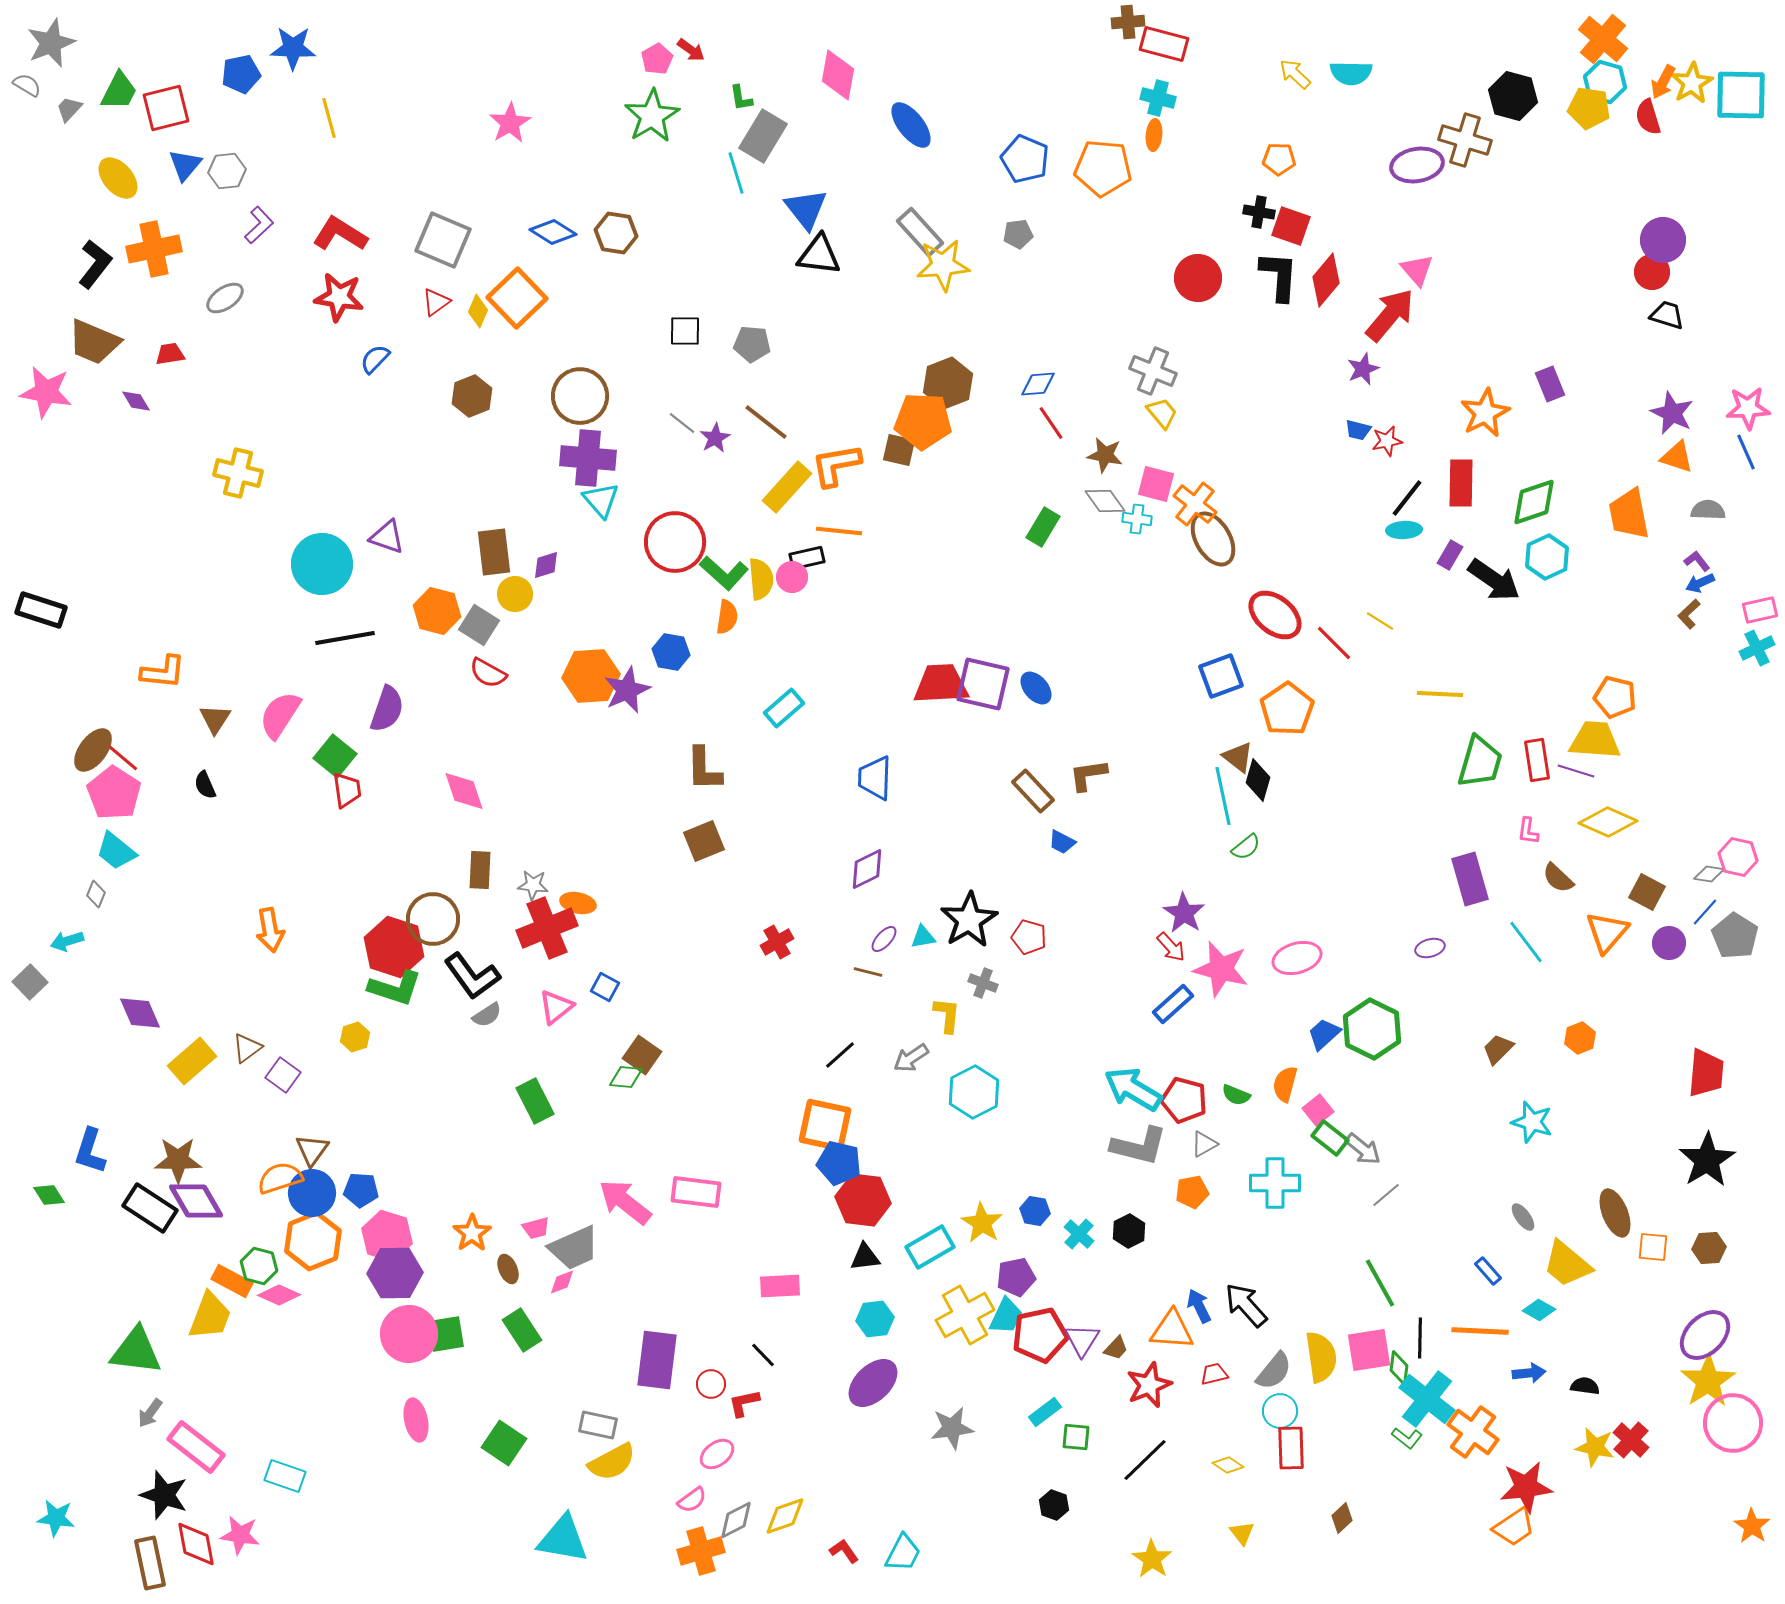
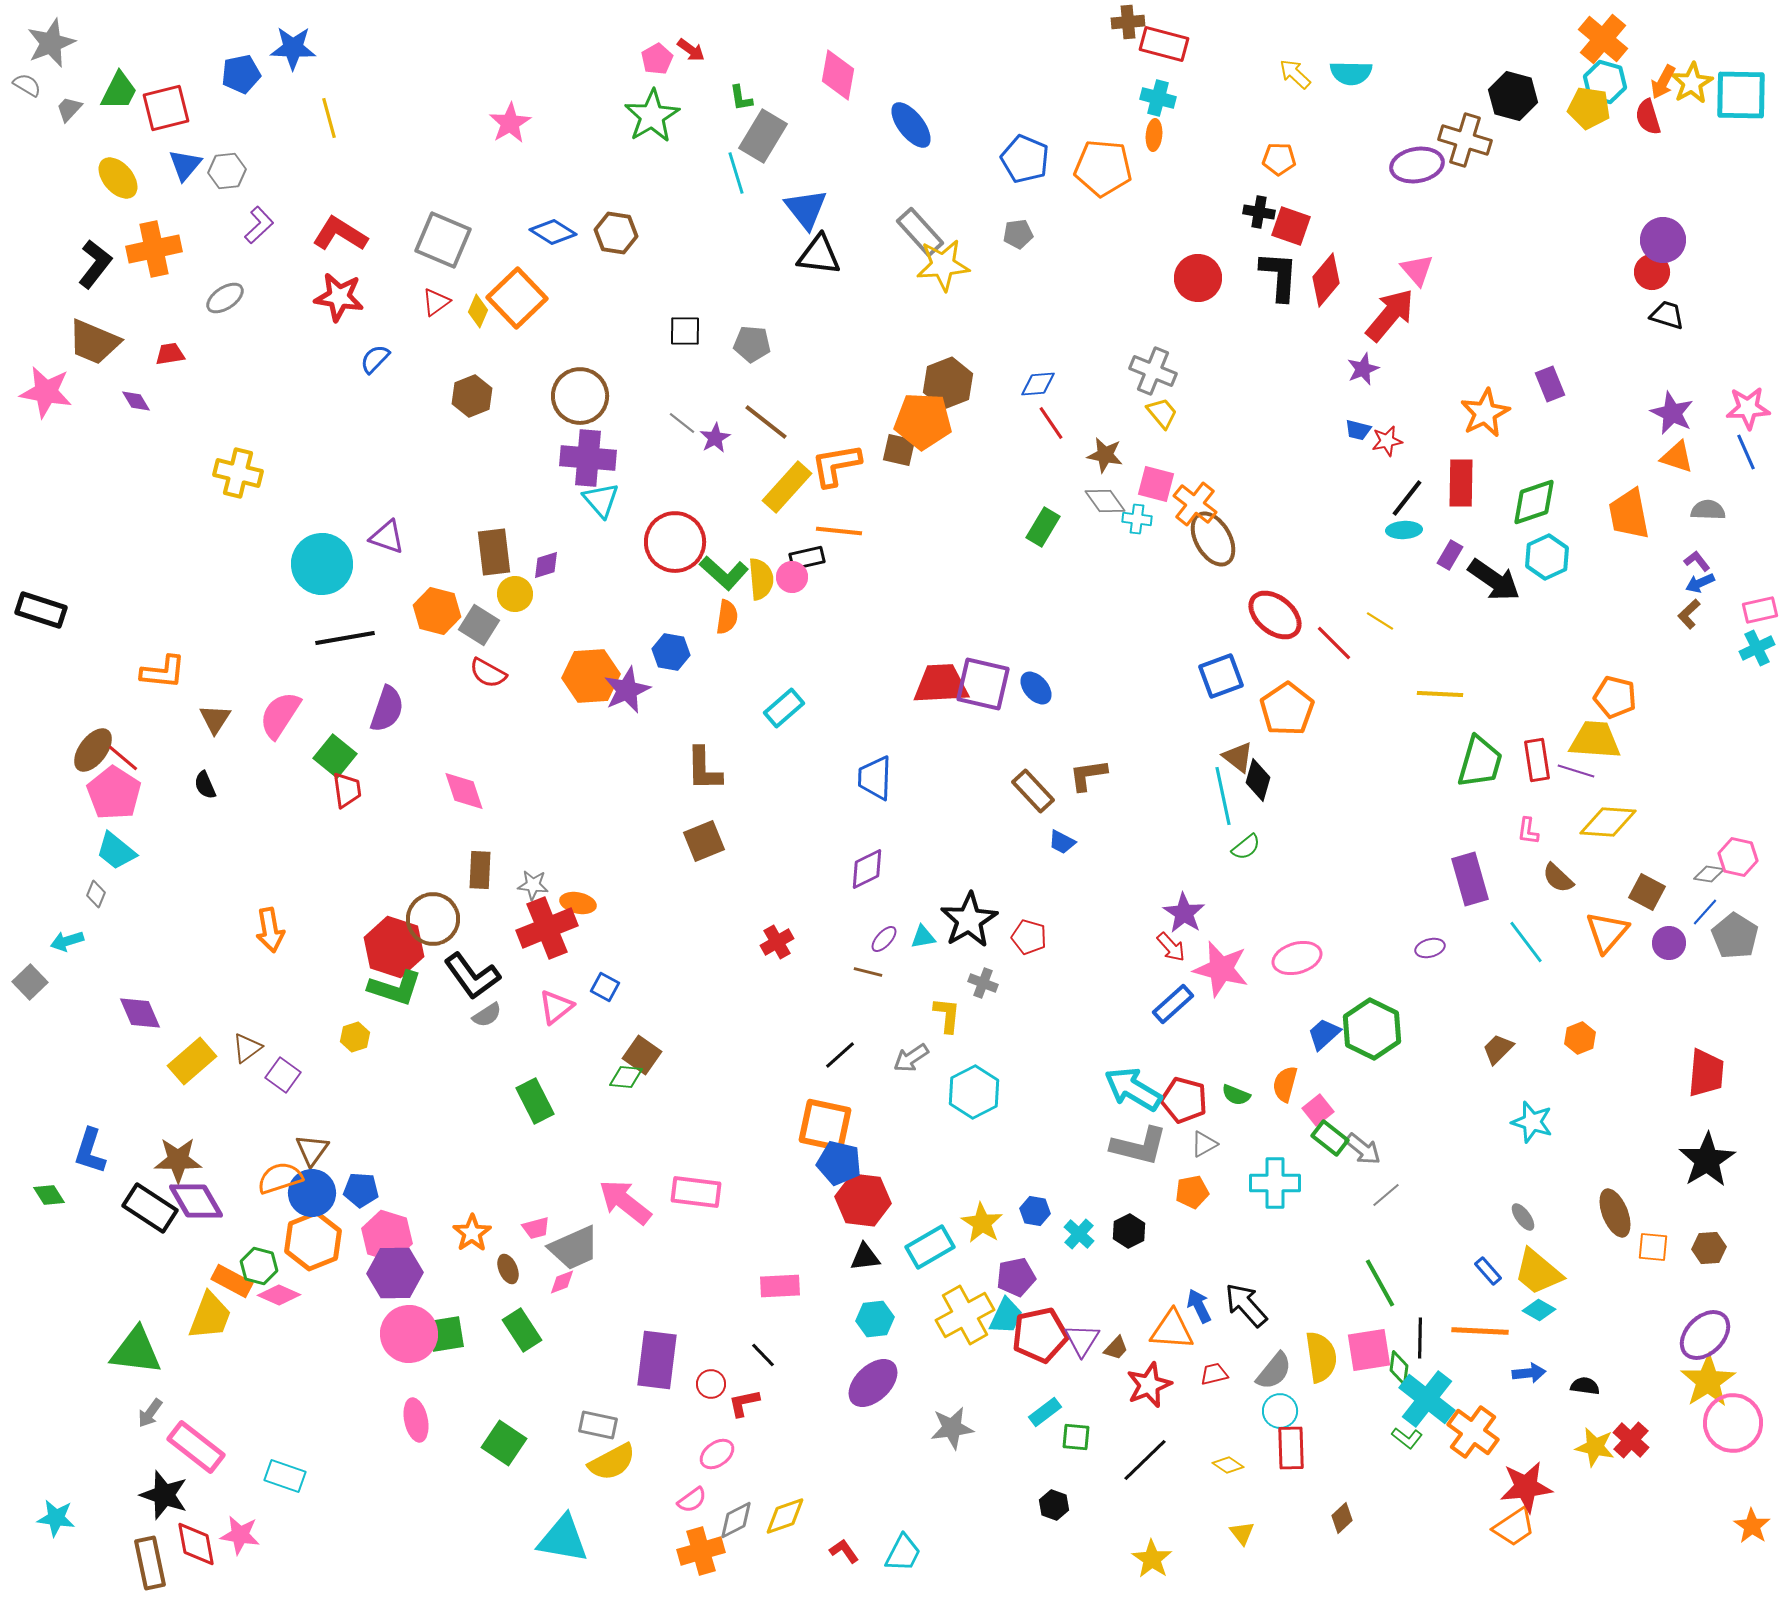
yellow diamond at (1608, 822): rotated 20 degrees counterclockwise
yellow trapezoid at (1567, 1264): moved 29 px left, 8 px down
